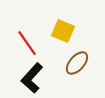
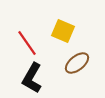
brown ellipse: rotated 10 degrees clockwise
black L-shape: rotated 12 degrees counterclockwise
